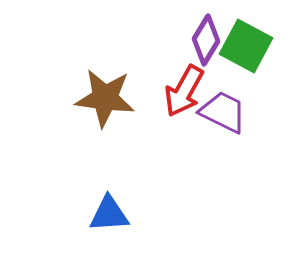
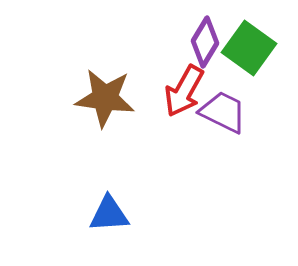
purple diamond: moved 1 px left, 2 px down
green square: moved 3 px right, 2 px down; rotated 8 degrees clockwise
